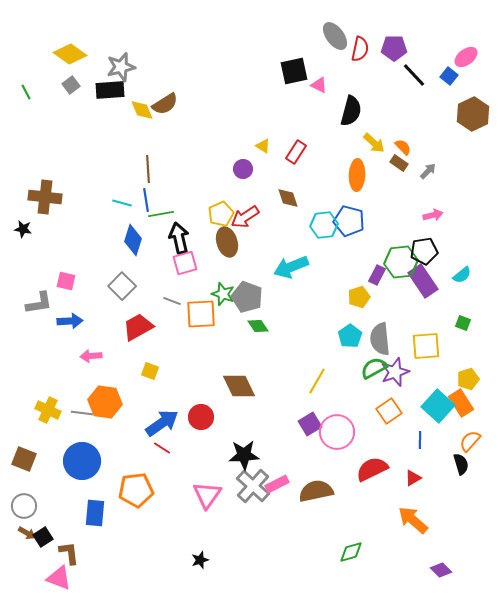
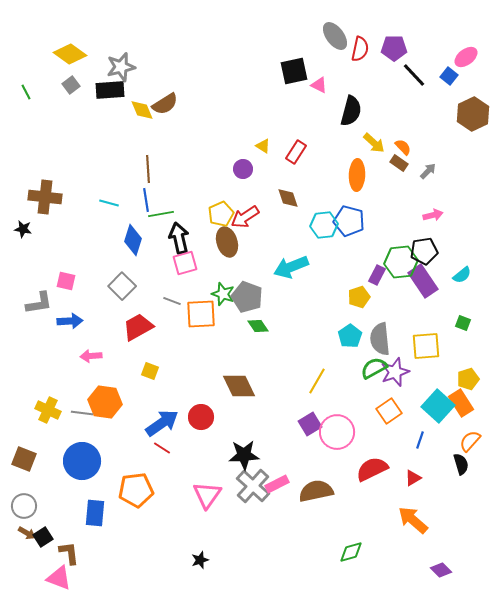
cyan line at (122, 203): moved 13 px left
blue line at (420, 440): rotated 18 degrees clockwise
